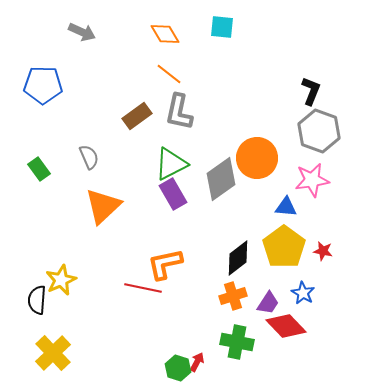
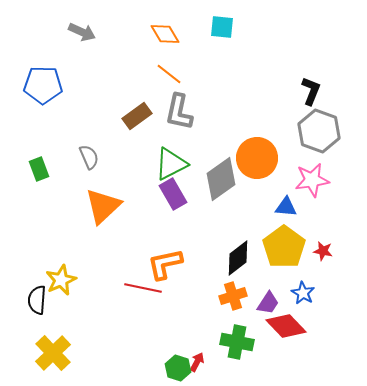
green rectangle: rotated 15 degrees clockwise
